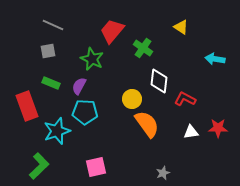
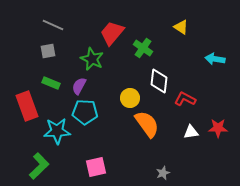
red trapezoid: moved 2 px down
yellow circle: moved 2 px left, 1 px up
cyan star: rotated 16 degrees clockwise
